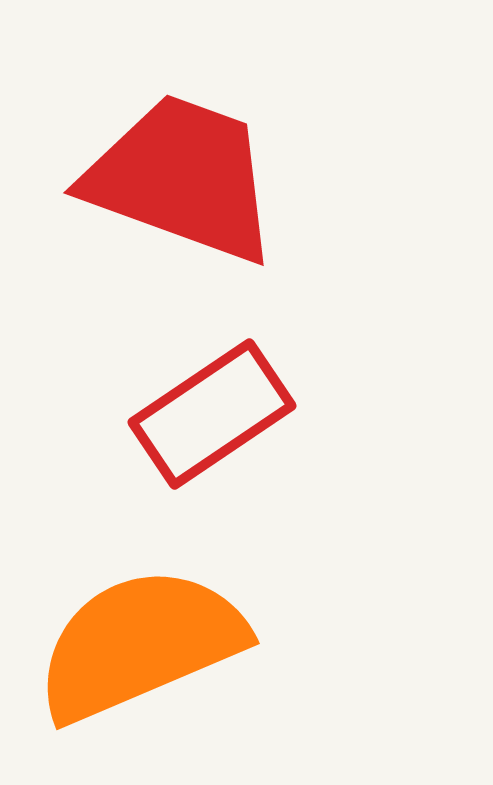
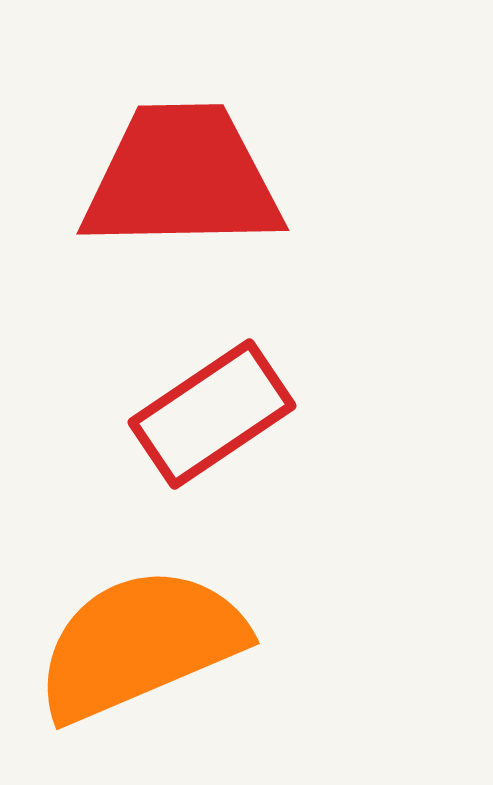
red trapezoid: rotated 21 degrees counterclockwise
